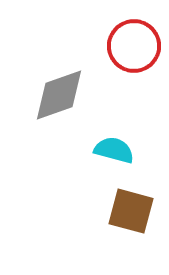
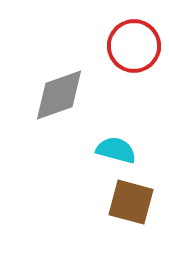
cyan semicircle: moved 2 px right
brown square: moved 9 px up
